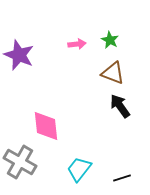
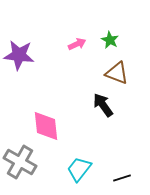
pink arrow: rotated 18 degrees counterclockwise
purple star: rotated 16 degrees counterclockwise
brown triangle: moved 4 px right
black arrow: moved 17 px left, 1 px up
